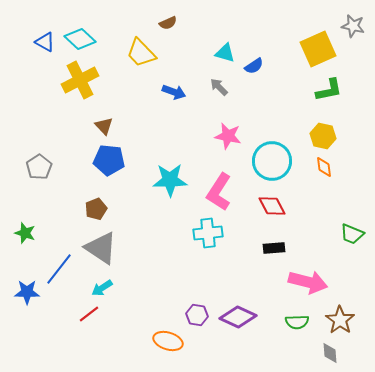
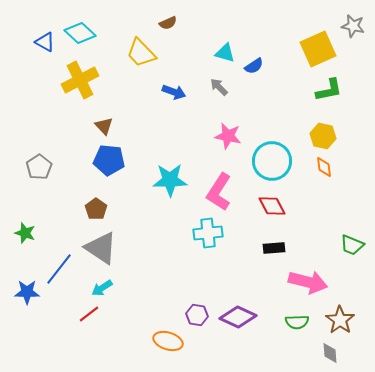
cyan diamond: moved 6 px up
brown pentagon: rotated 15 degrees counterclockwise
green trapezoid: moved 11 px down
